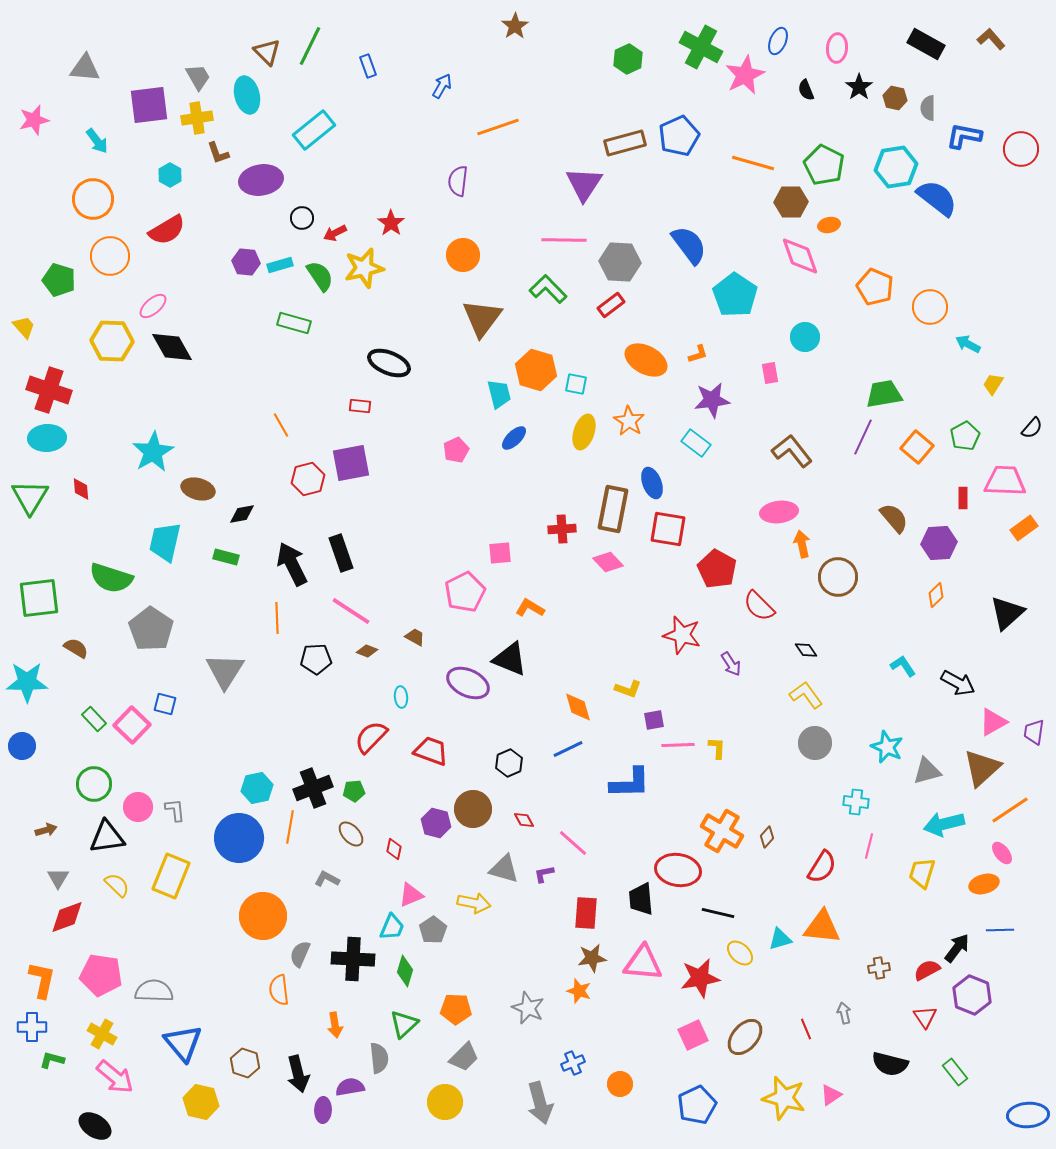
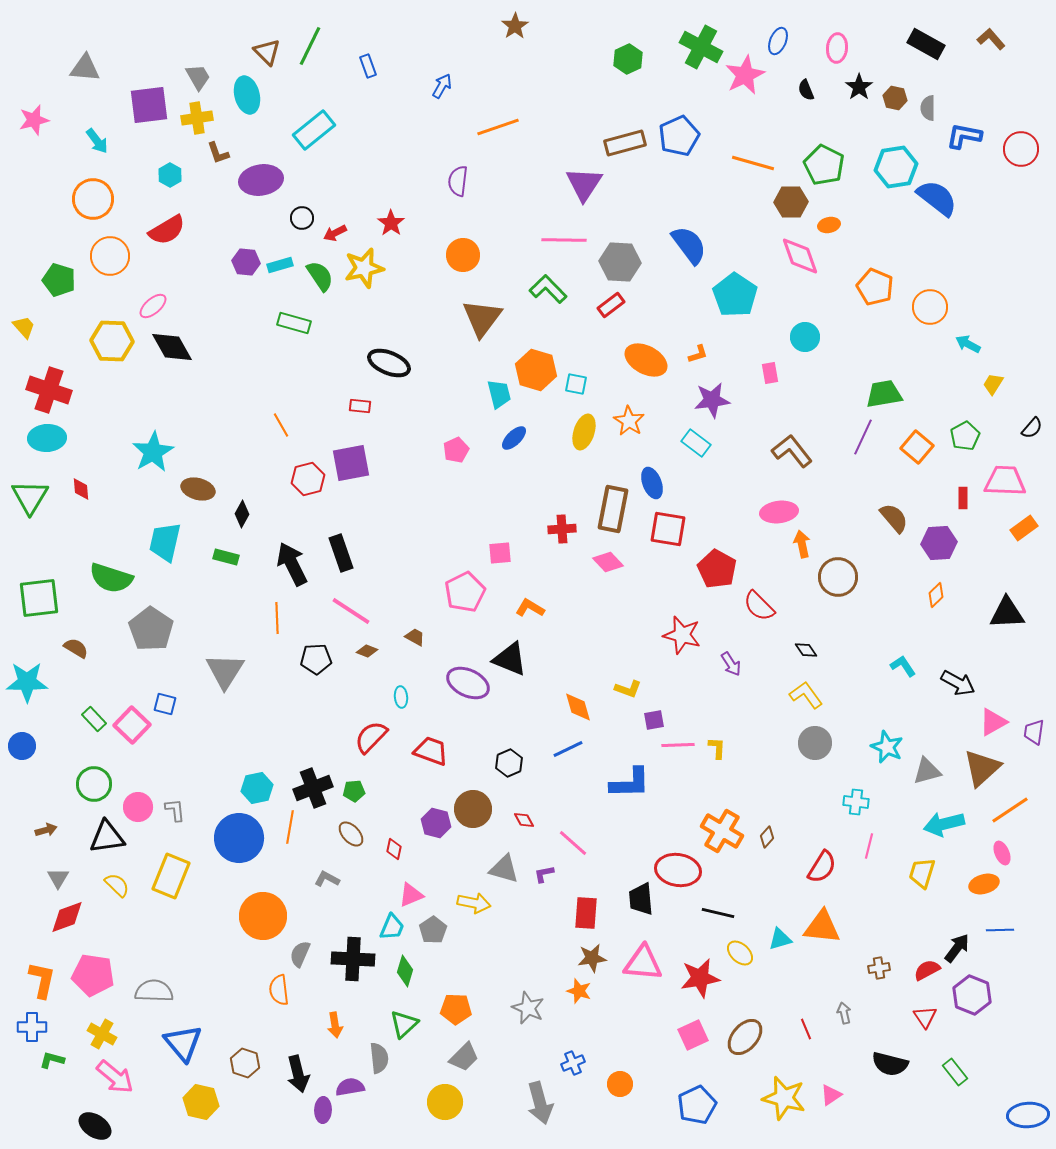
black diamond at (242, 514): rotated 52 degrees counterclockwise
black triangle at (1007, 613): rotated 39 degrees clockwise
pink ellipse at (1002, 853): rotated 15 degrees clockwise
pink pentagon at (101, 975): moved 8 px left
